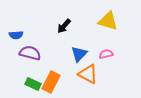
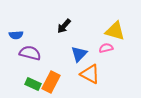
yellow triangle: moved 7 px right, 10 px down
pink semicircle: moved 6 px up
orange triangle: moved 2 px right
